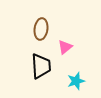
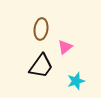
black trapezoid: rotated 40 degrees clockwise
